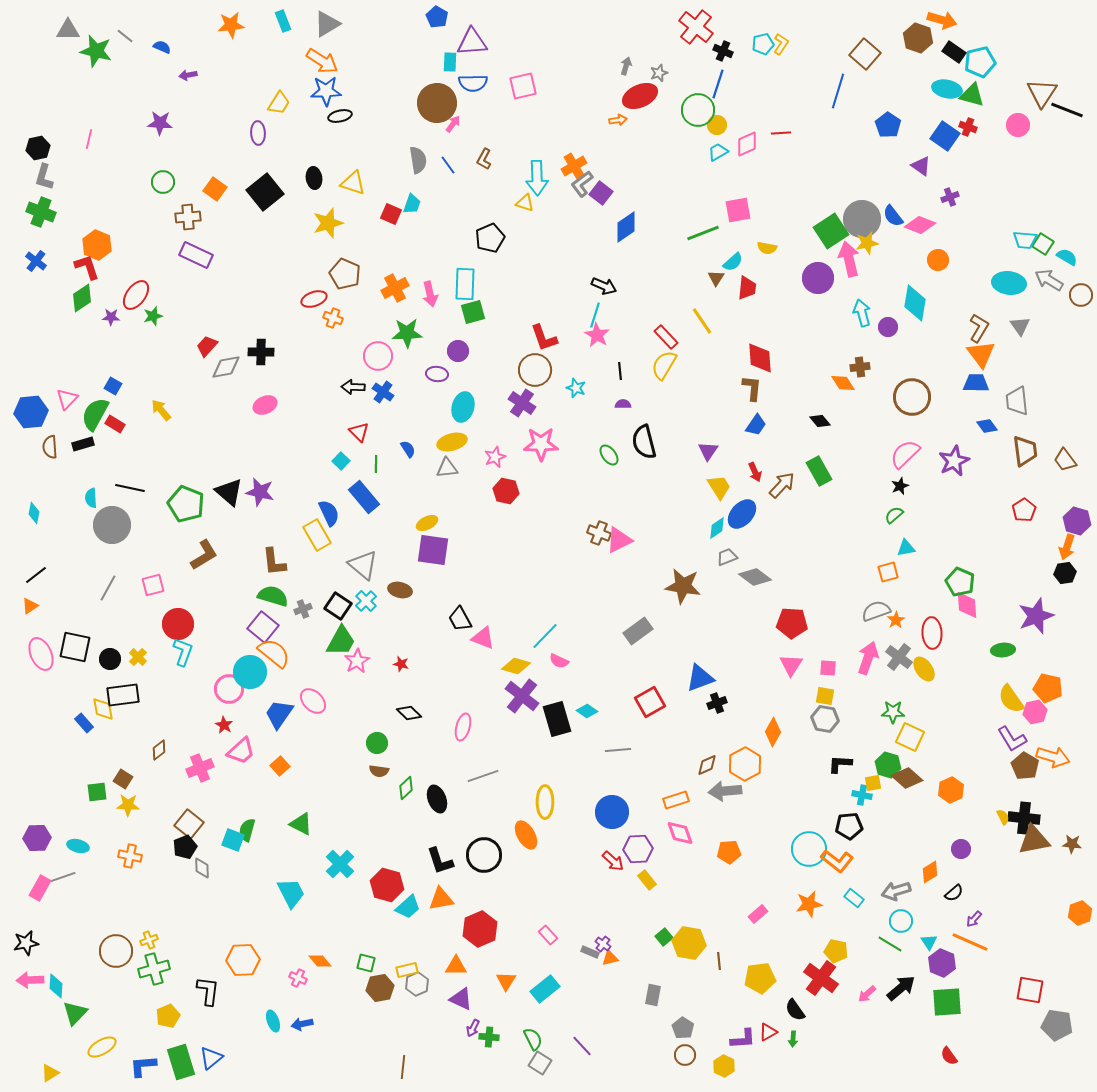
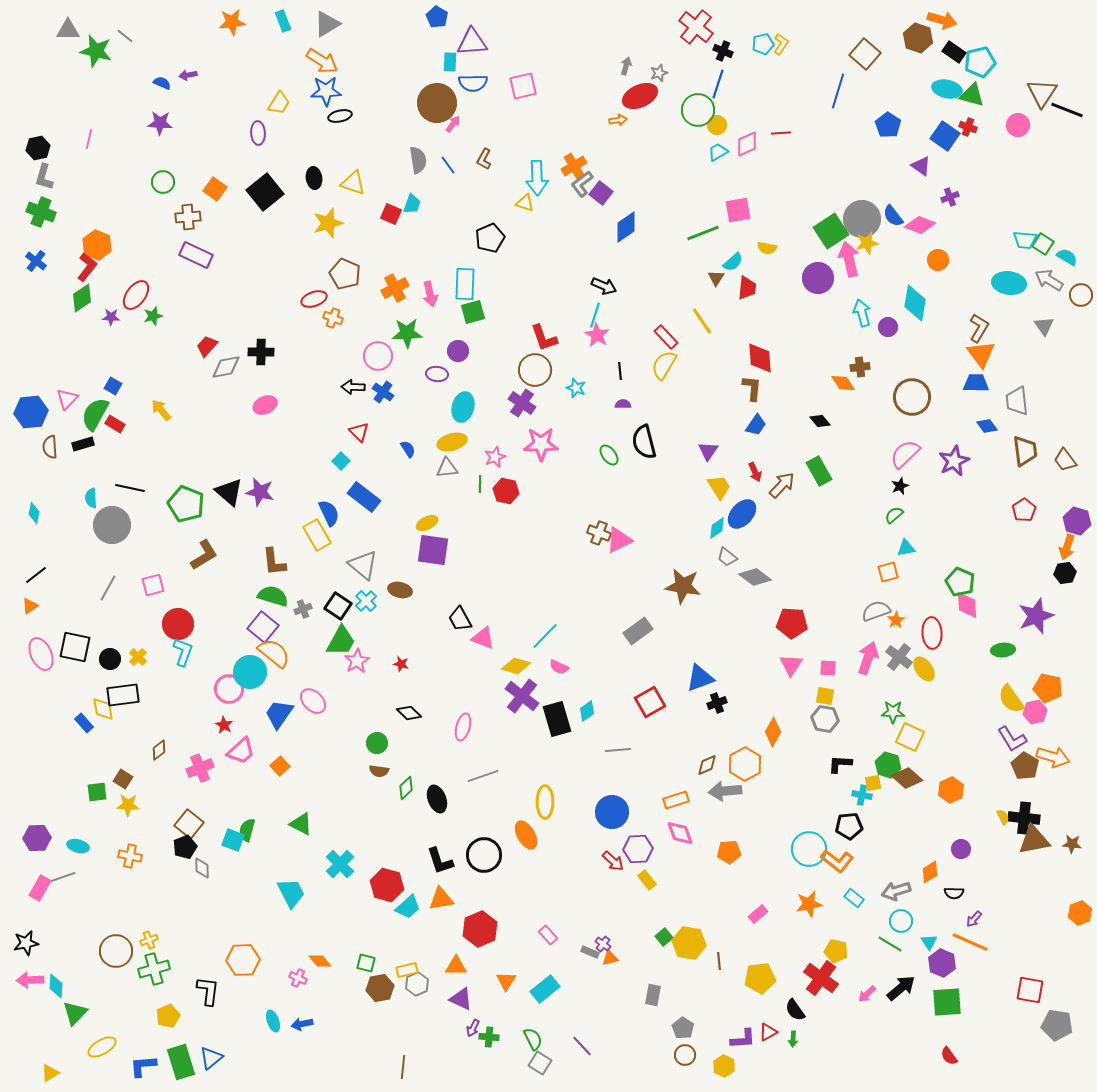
orange star at (231, 25): moved 1 px right, 3 px up
blue semicircle at (162, 47): moved 36 px down
red L-shape at (87, 267): rotated 56 degrees clockwise
gray triangle at (1020, 326): moved 24 px right
green line at (376, 464): moved 104 px right, 20 px down
blue rectangle at (364, 497): rotated 12 degrees counterclockwise
gray trapezoid at (727, 557): rotated 120 degrees counterclockwise
pink semicircle at (559, 661): moved 6 px down
cyan diamond at (587, 711): rotated 70 degrees counterclockwise
black semicircle at (954, 893): rotated 42 degrees clockwise
